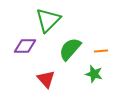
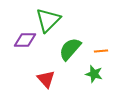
purple diamond: moved 6 px up
